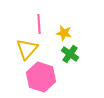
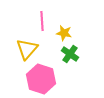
pink line: moved 3 px right, 3 px up
pink hexagon: moved 2 px down
